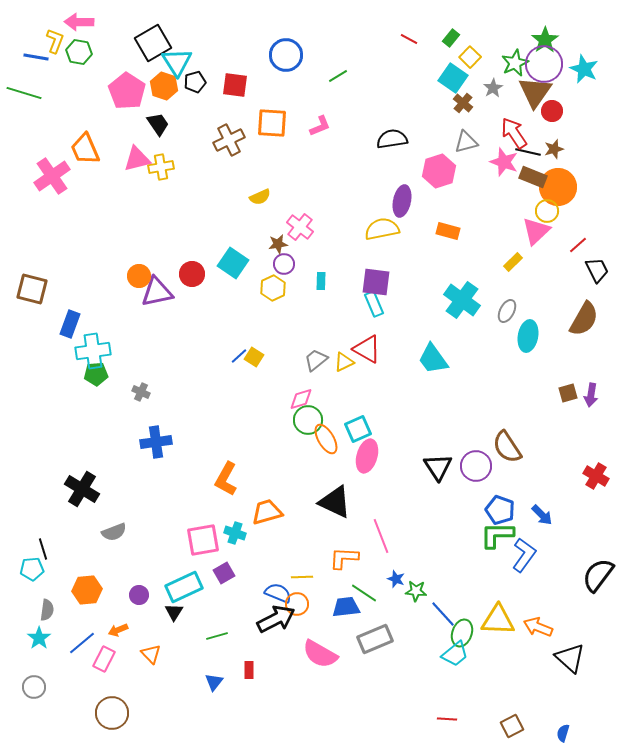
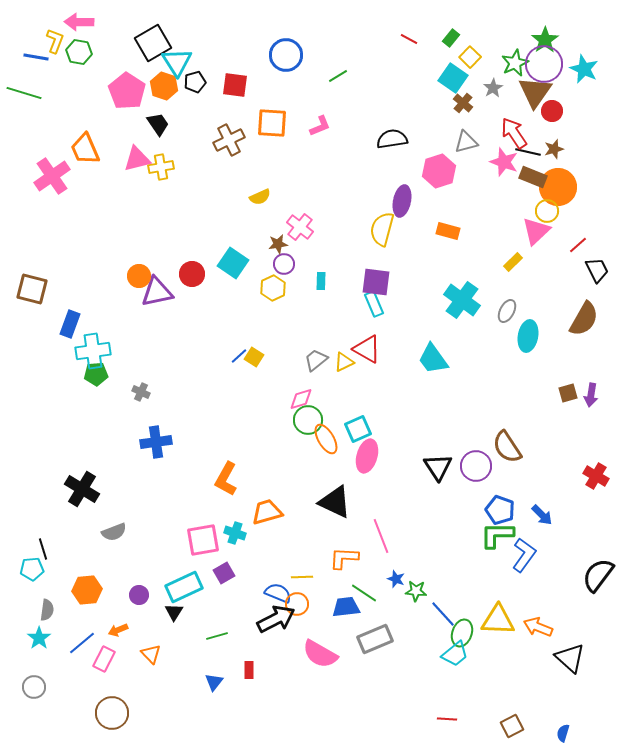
yellow semicircle at (382, 229): rotated 64 degrees counterclockwise
